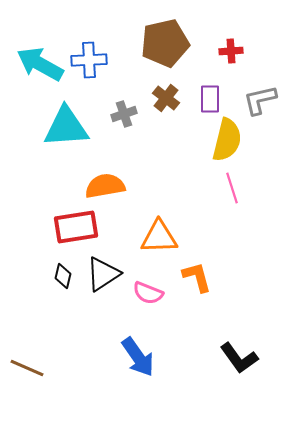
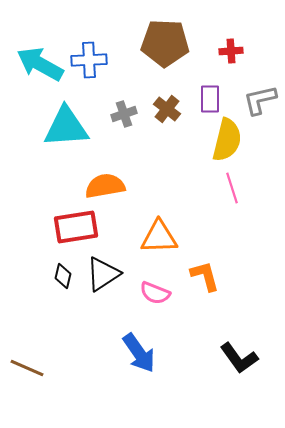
brown pentagon: rotated 15 degrees clockwise
brown cross: moved 1 px right, 11 px down
orange L-shape: moved 8 px right, 1 px up
pink semicircle: moved 7 px right
blue arrow: moved 1 px right, 4 px up
